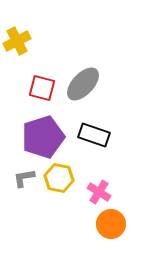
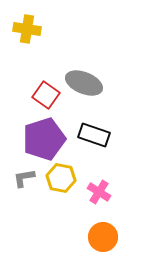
yellow cross: moved 10 px right, 12 px up; rotated 36 degrees clockwise
gray ellipse: moved 1 px right, 1 px up; rotated 69 degrees clockwise
red square: moved 4 px right, 7 px down; rotated 20 degrees clockwise
purple pentagon: moved 1 px right, 2 px down
yellow hexagon: moved 2 px right
orange circle: moved 8 px left, 13 px down
